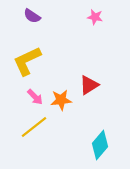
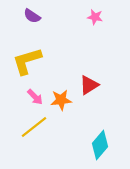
yellow L-shape: rotated 8 degrees clockwise
